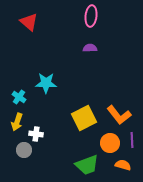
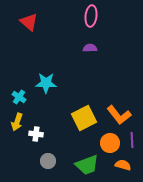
gray circle: moved 24 px right, 11 px down
